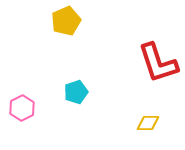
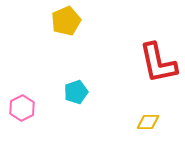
red L-shape: rotated 6 degrees clockwise
yellow diamond: moved 1 px up
